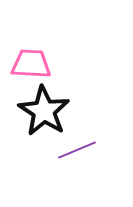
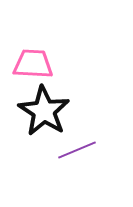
pink trapezoid: moved 2 px right
